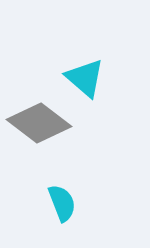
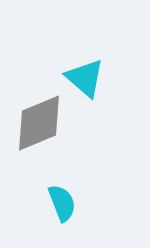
gray diamond: rotated 60 degrees counterclockwise
